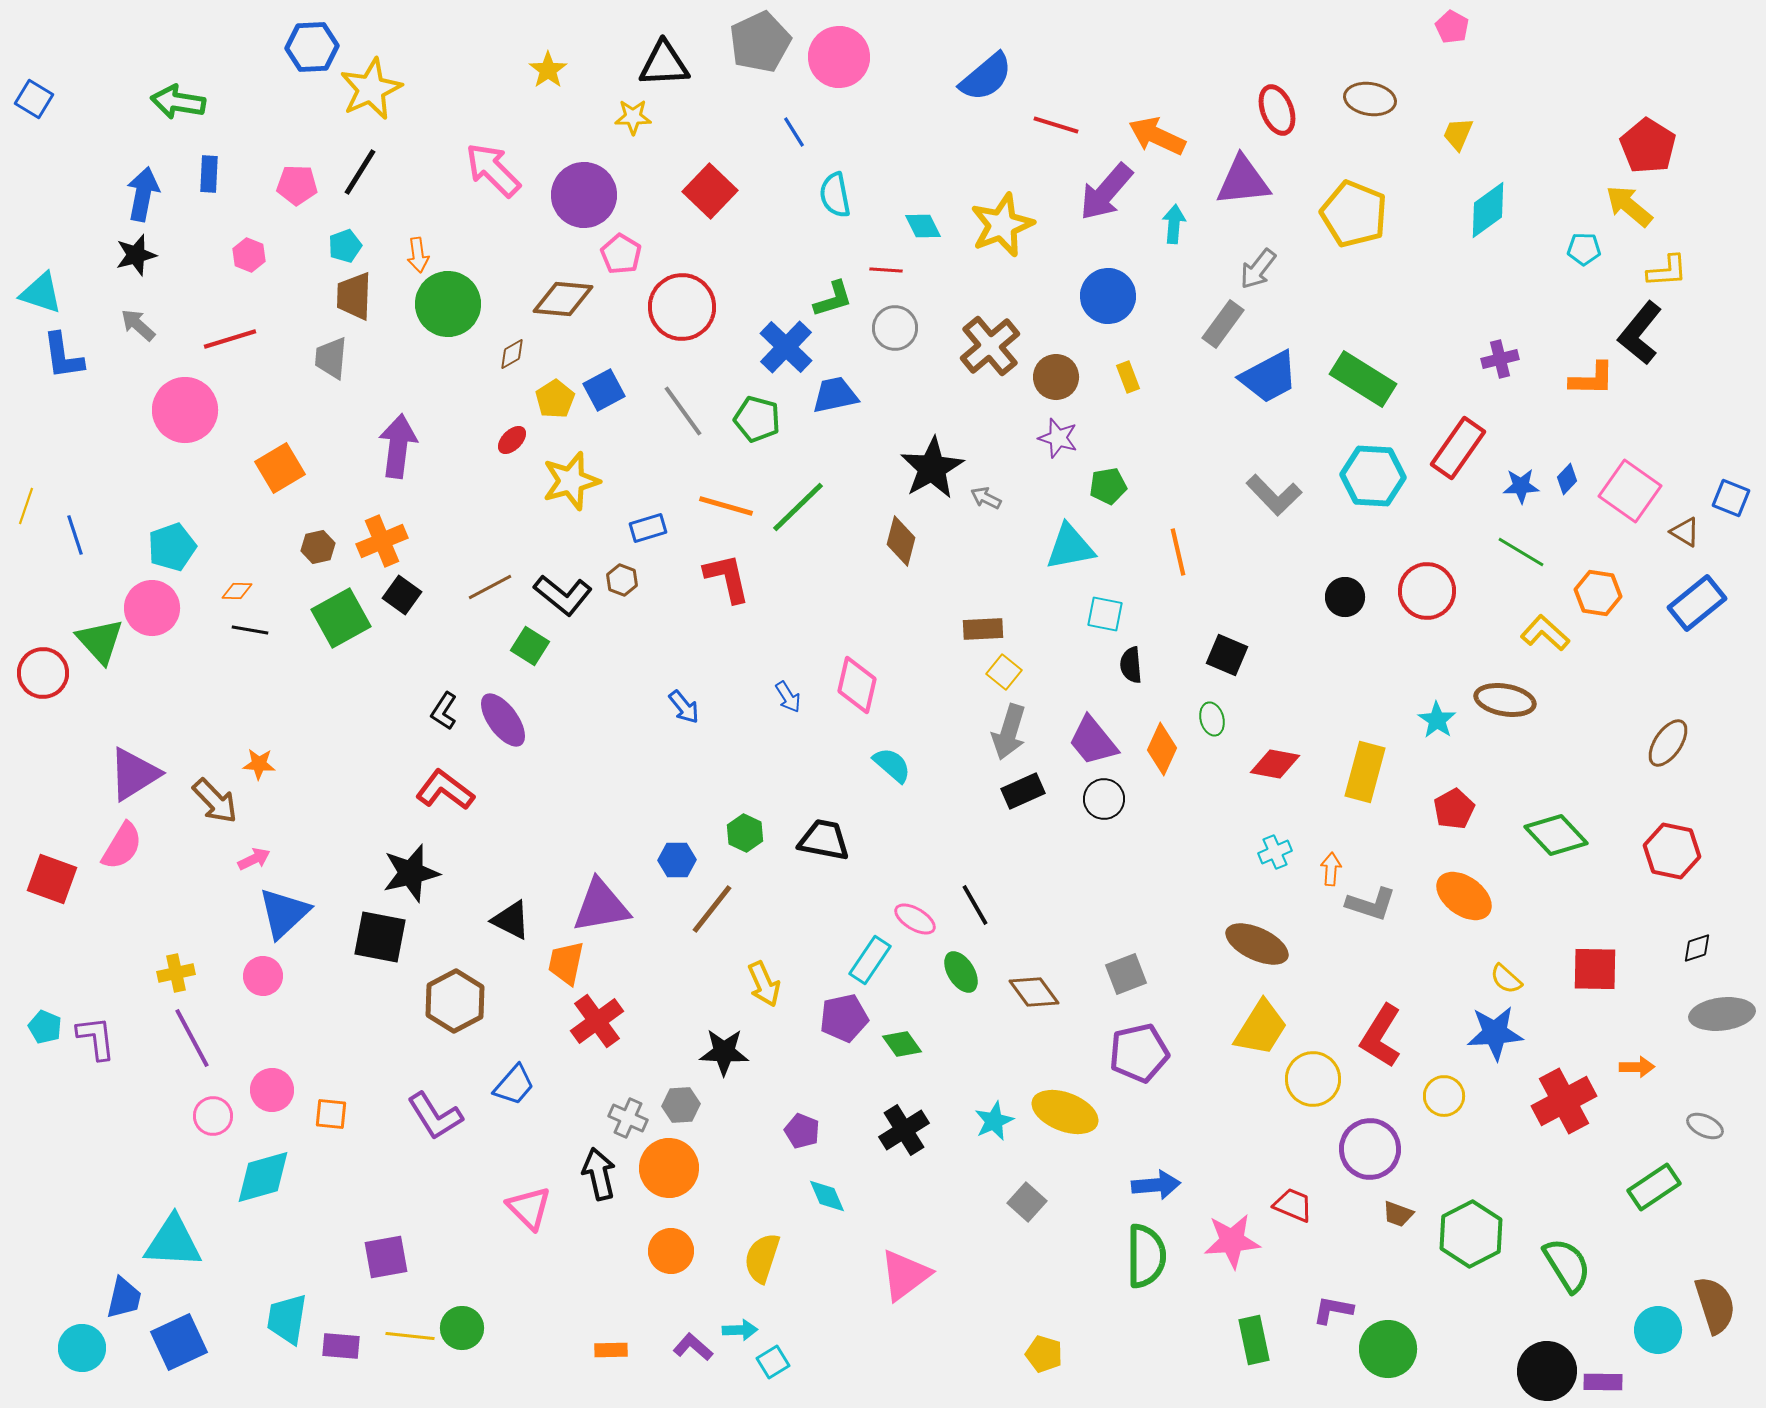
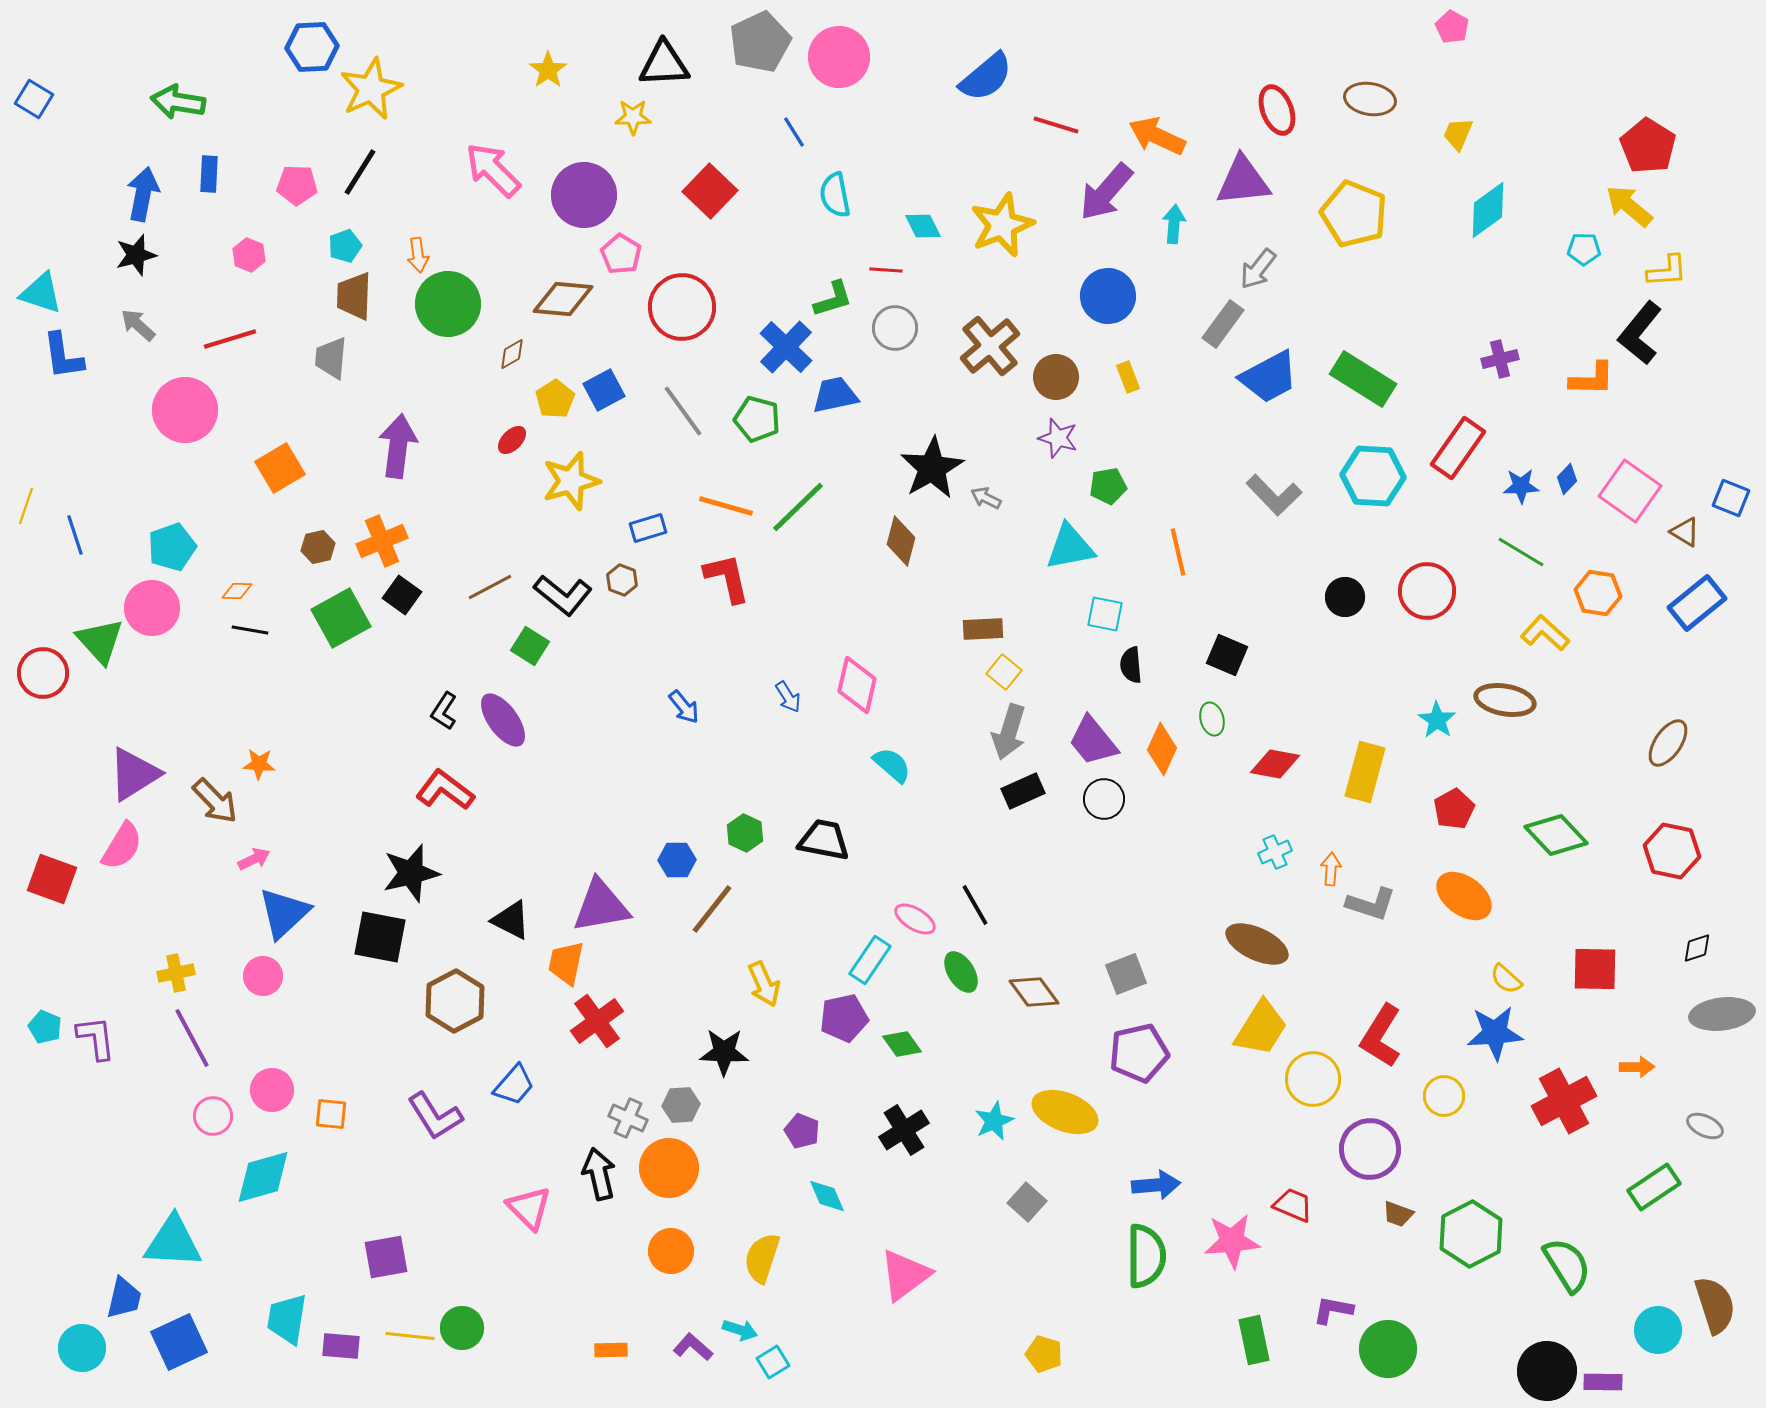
cyan arrow at (740, 1330): rotated 20 degrees clockwise
